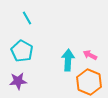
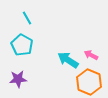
cyan pentagon: moved 6 px up
pink arrow: moved 1 px right
cyan arrow: rotated 60 degrees counterclockwise
purple star: moved 2 px up
